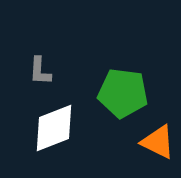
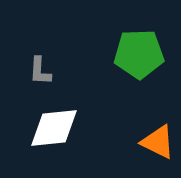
green pentagon: moved 16 px right, 39 px up; rotated 9 degrees counterclockwise
white diamond: rotated 16 degrees clockwise
